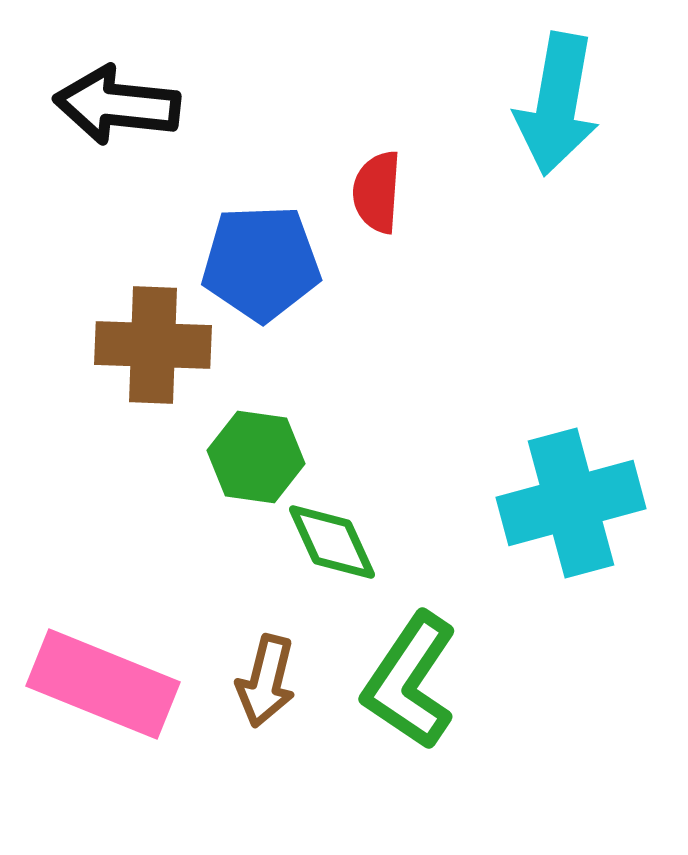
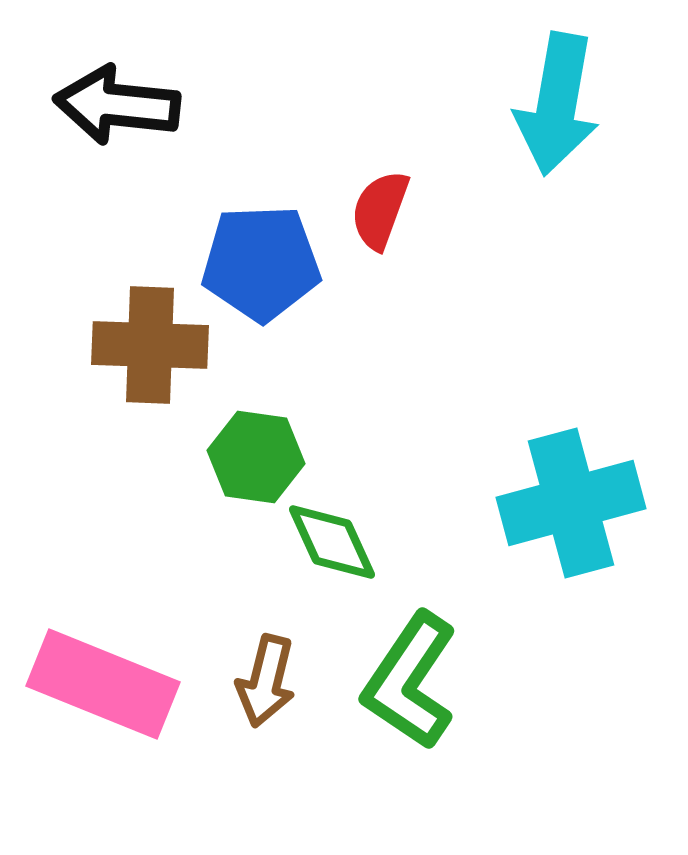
red semicircle: moved 3 px right, 18 px down; rotated 16 degrees clockwise
brown cross: moved 3 px left
